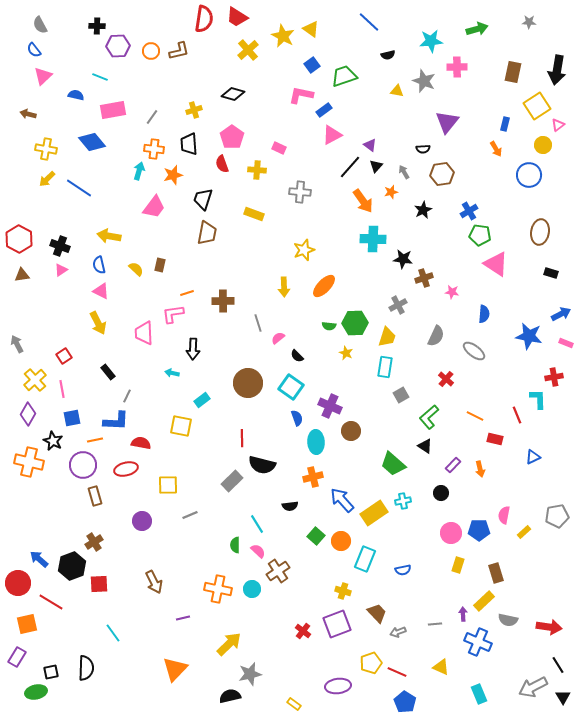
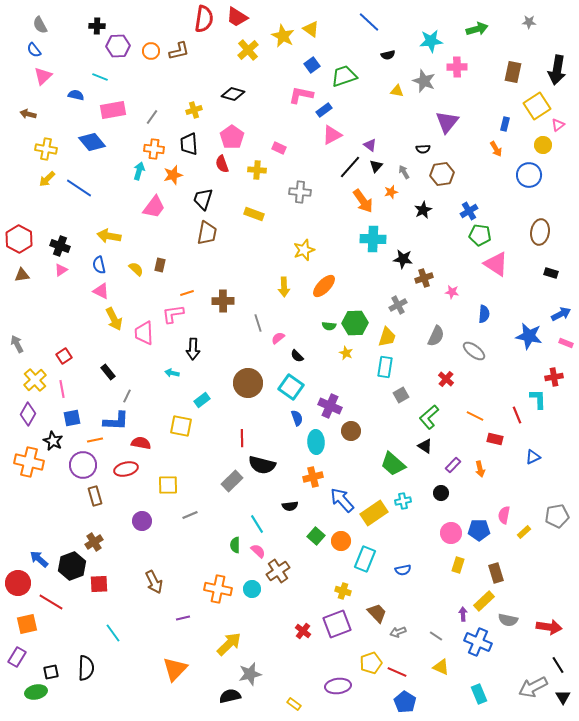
yellow arrow at (98, 323): moved 16 px right, 4 px up
gray line at (435, 624): moved 1 px right, 12 px down; rotated 40 degrees clockwise
